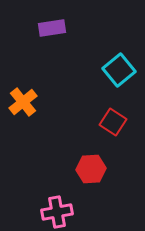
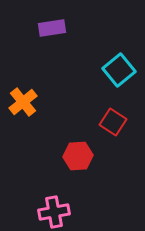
red hexagon: moved 13 px left, 13 px up
pink cross: moved 3 px left
